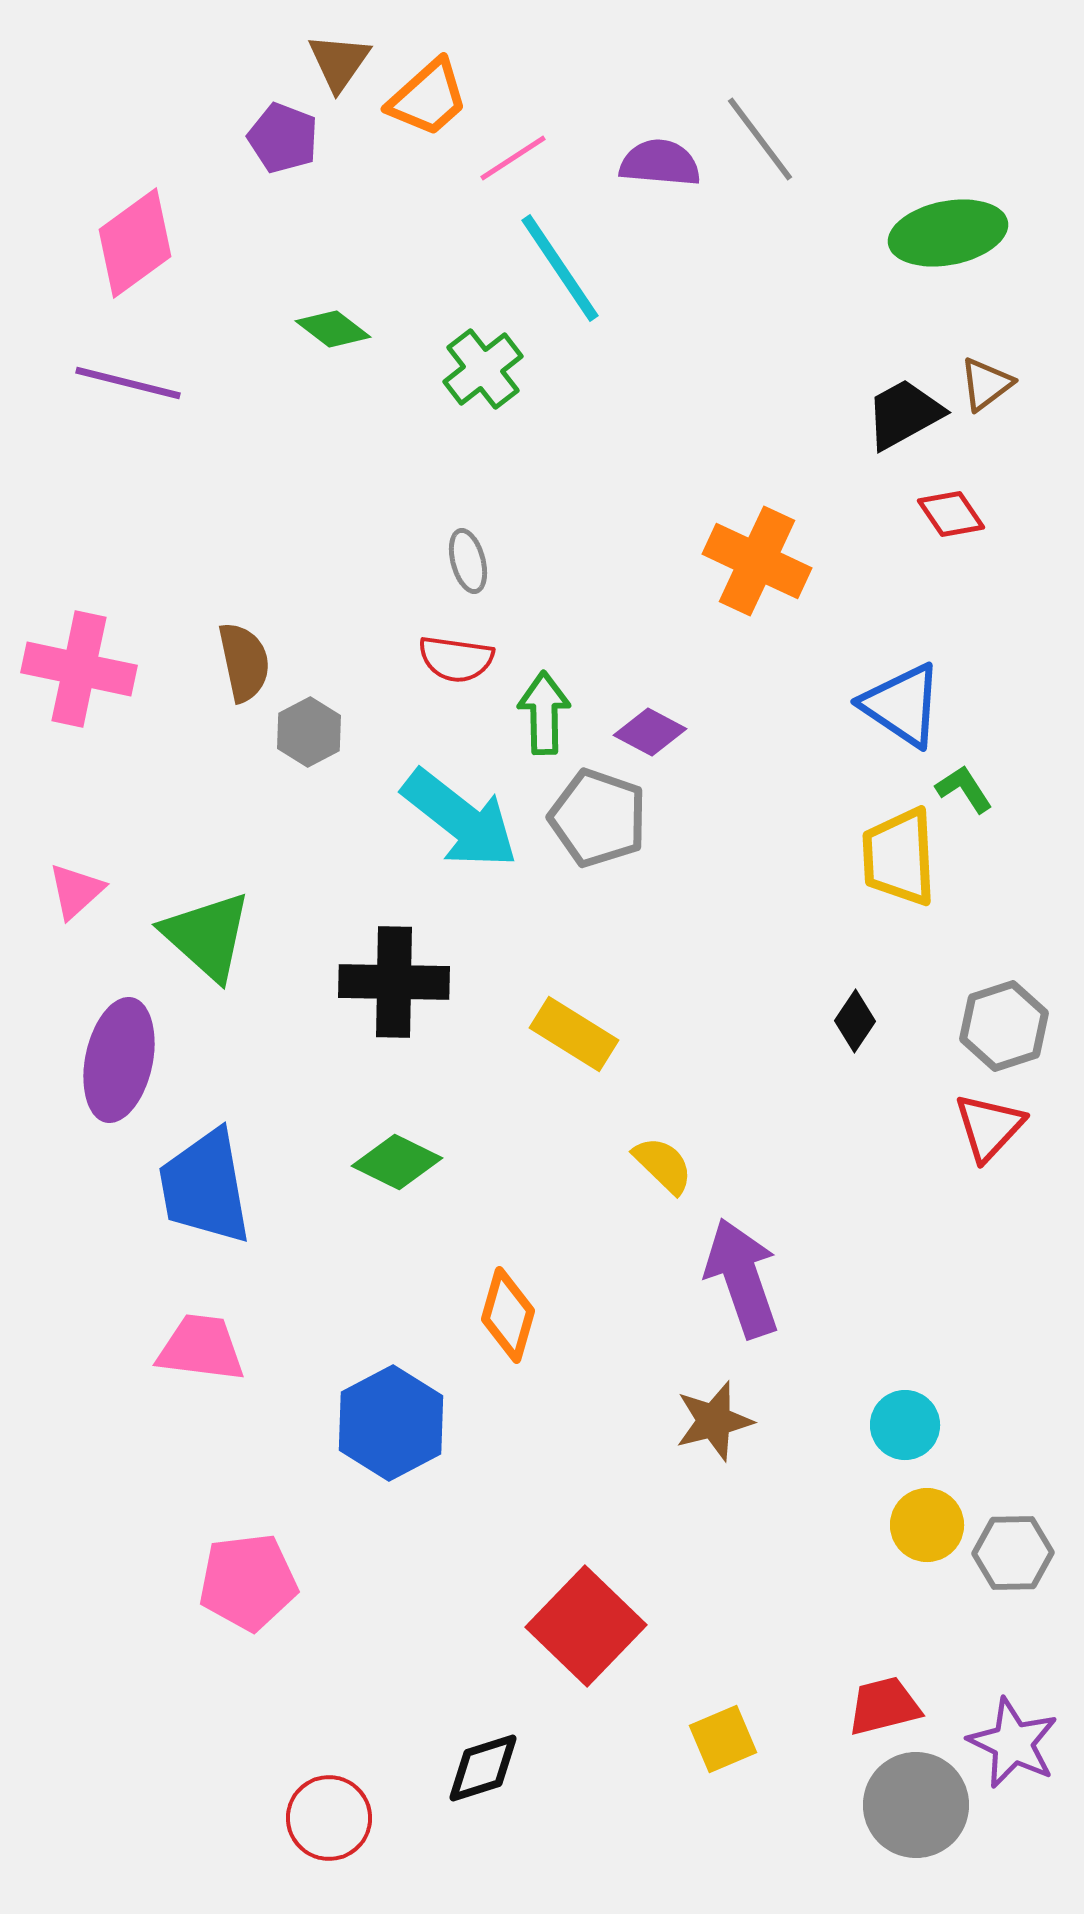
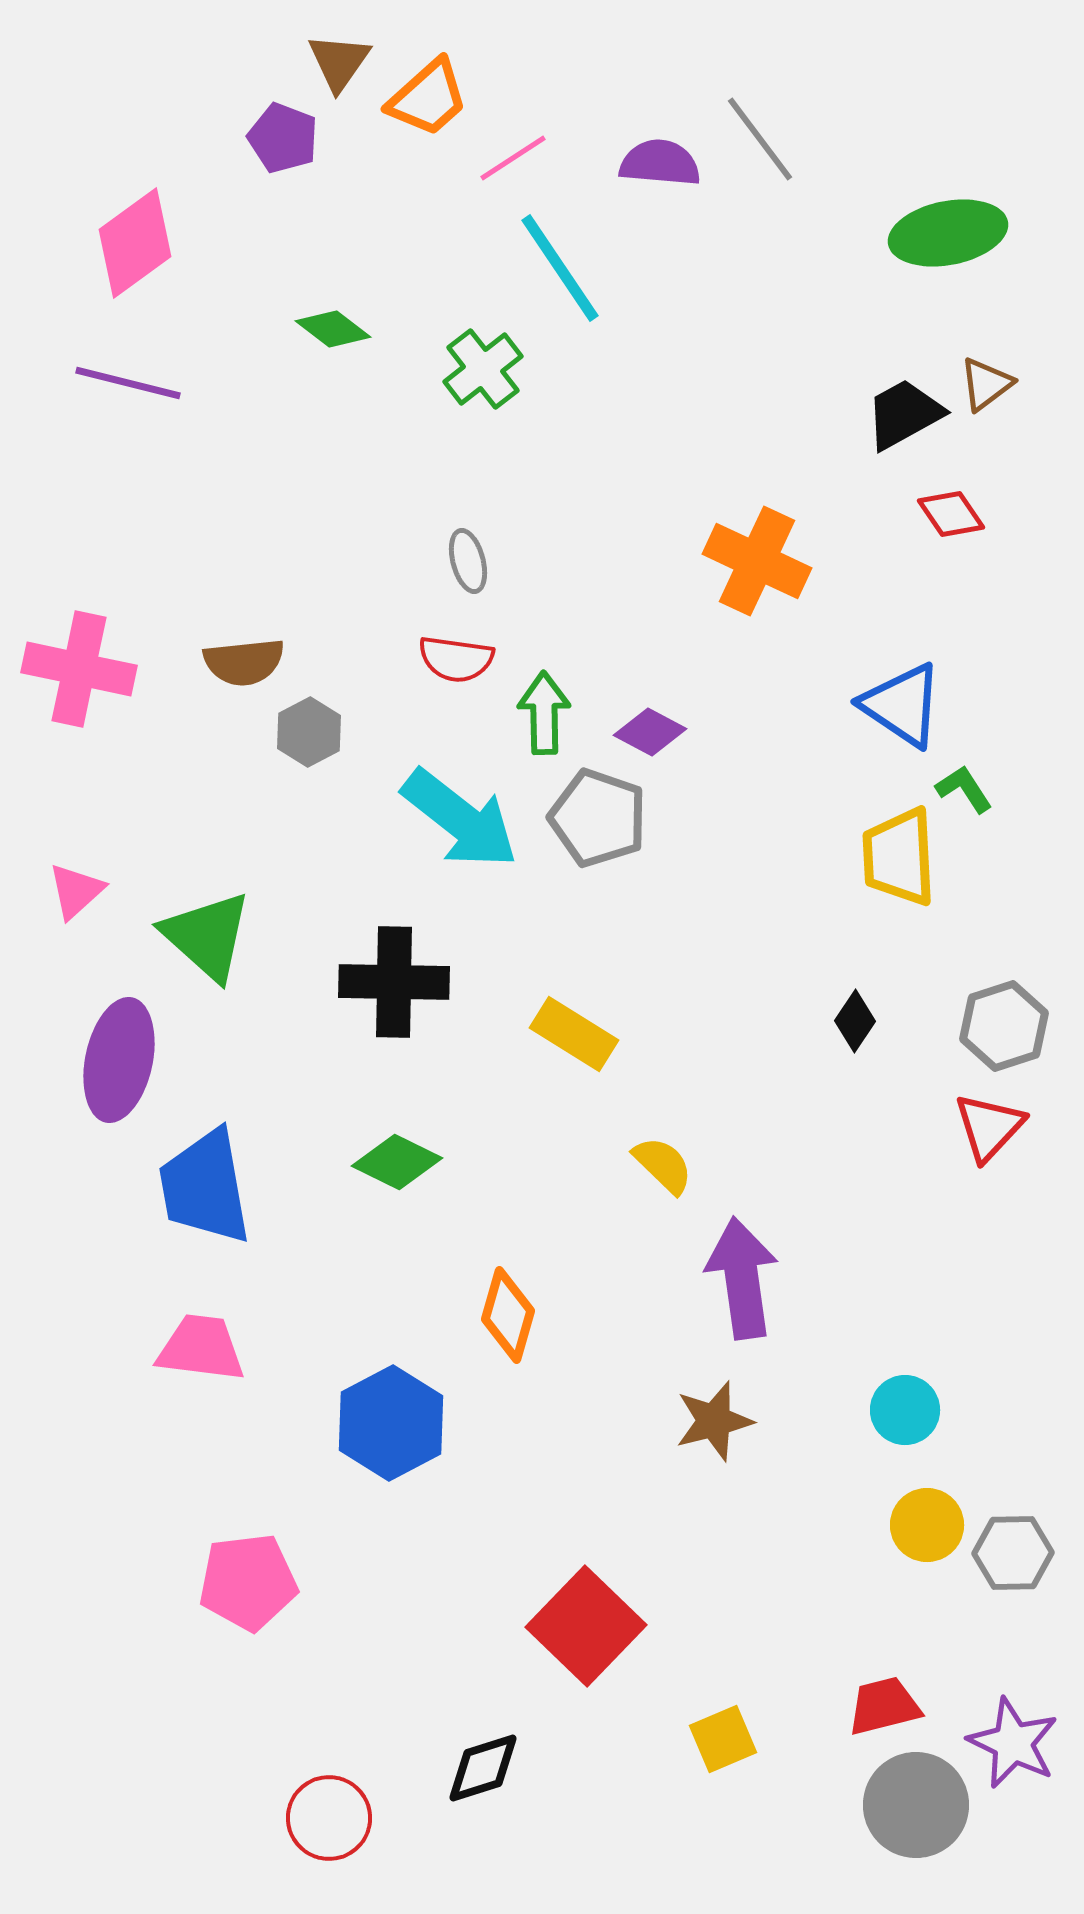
brown semicircle at (244, 662): rotated 96 degrees clockwise
purple arrow at (742, 1278): rotated 11 degrees clockwise
cyan circle at (905, 1425): moved 15 px up
